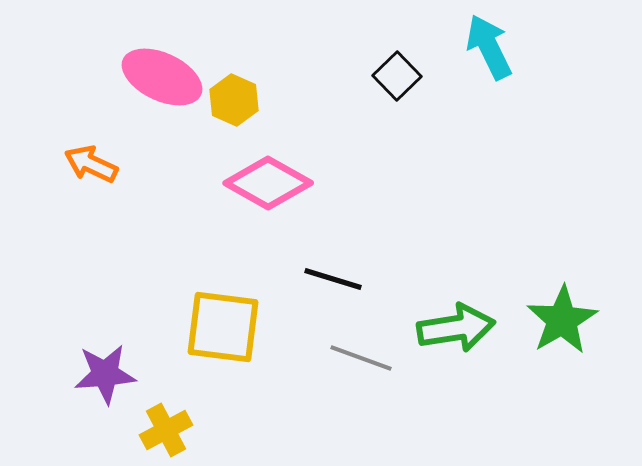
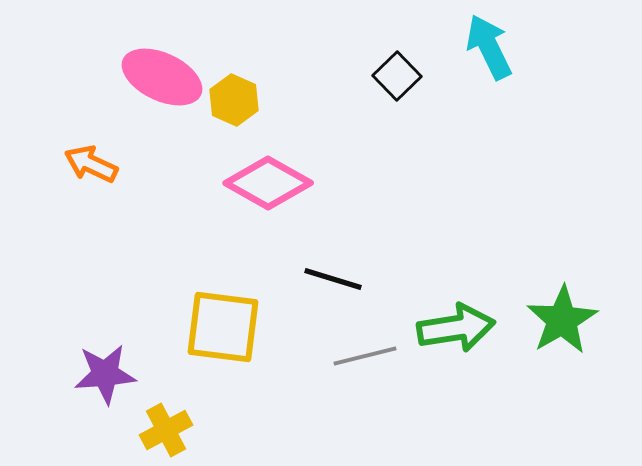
gray line: moved 4 px right, 2 px up; rotated 34 degrees counterclockwise
